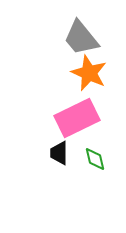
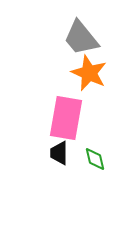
pink rectangle: moved 11 px left; rotated 54 degrees counterclockwise
